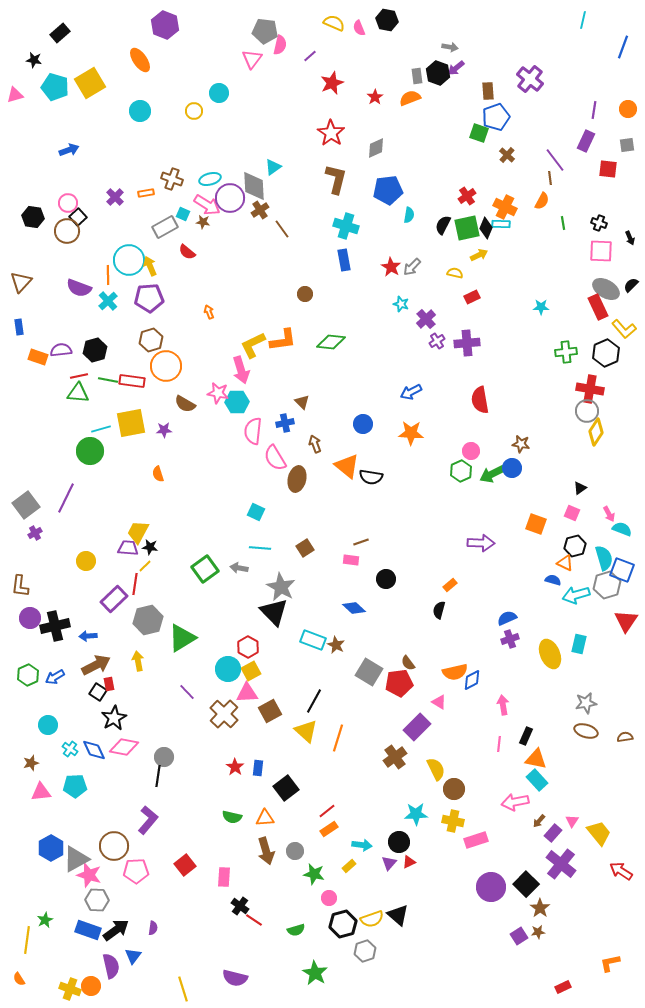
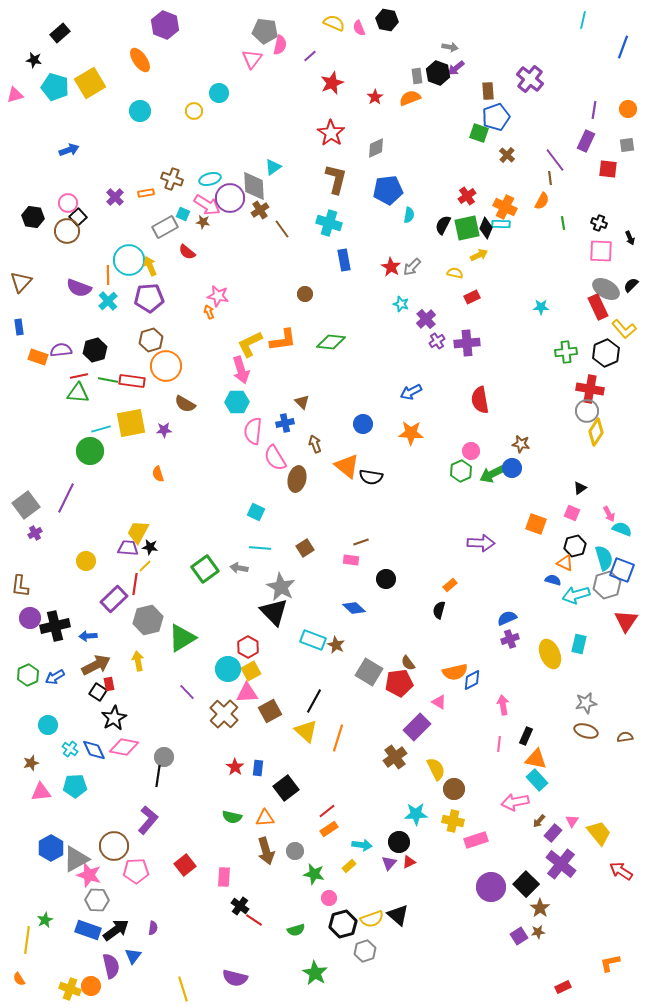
cyan cross at (346, 226): moved 17 px left, 3 px up
yellow L-shape at (253, 345): moved 3 px left, 1 px up
pink star at (218, 393): moved 97 px up
